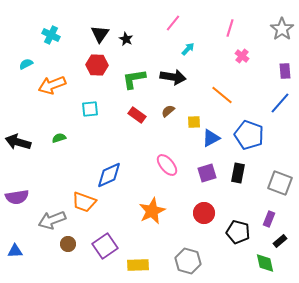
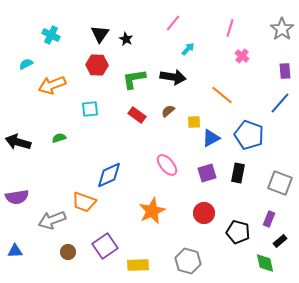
brown circle at (68, 244): moved 8 px down
